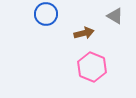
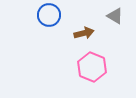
blue circle: moved 3 px right, 1 px down
